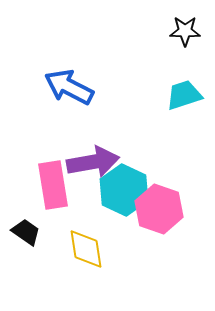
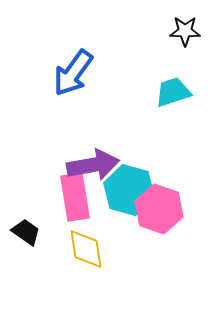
blue arrow: moved 4 px right, 14 px up; rotated 81 degrees counterclockwise
cyan trapezoid: moved 11 px left, 3 px up
purple arrow: moved 3 px down
pink rectangle: moved 22 px right, 12 px down
cyan hexagon: moved 5 px right; rotated 9 degrees counterclockwise
